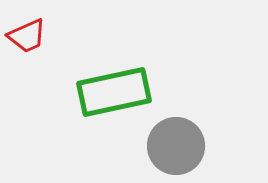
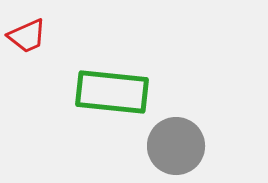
green rectangle: moved 2 px left; rotated 18 degrees clockwise
